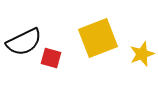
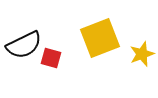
yellow square: moved 2 px right
black semicircle: moved 3 px down
